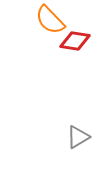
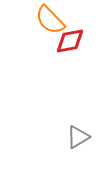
red diamond: moved 5 px left; rotated 20 degrees counterclockwise
